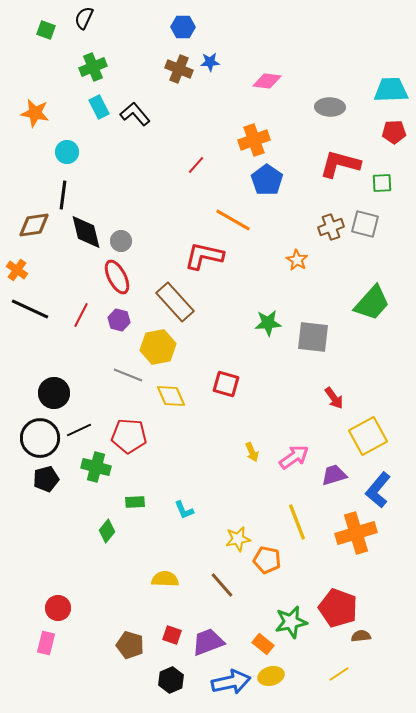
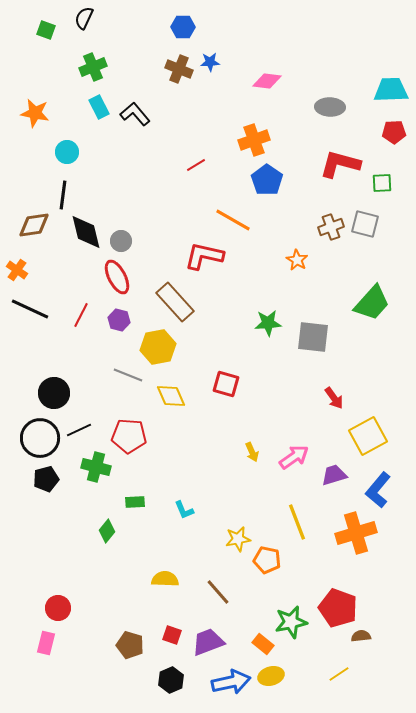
red line at (196, 165): rotated 18 degrees clockwise
brown line at (222, 585): moved 4 px left, 7 px down
